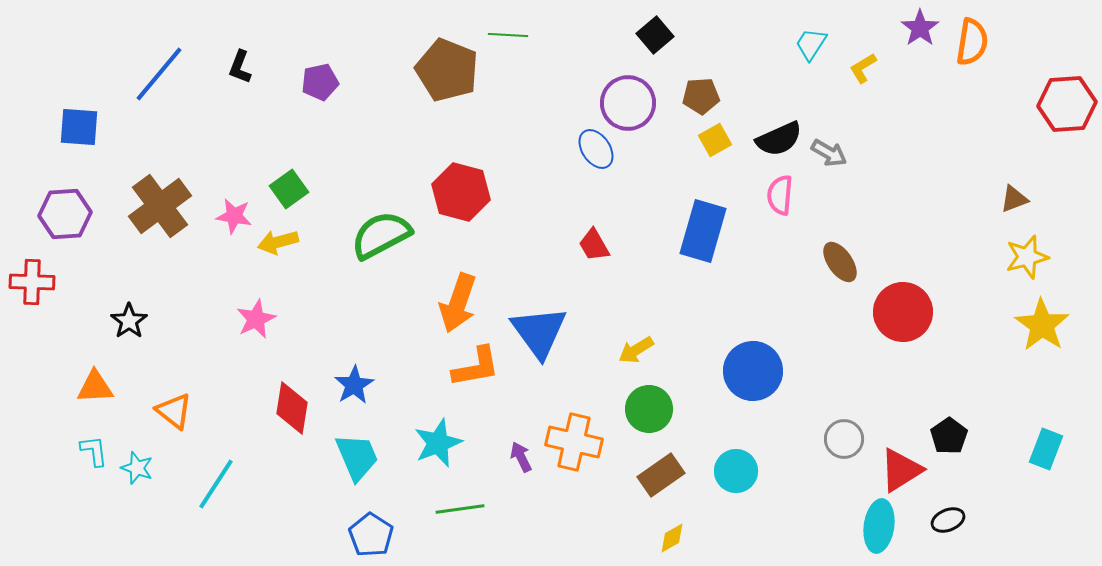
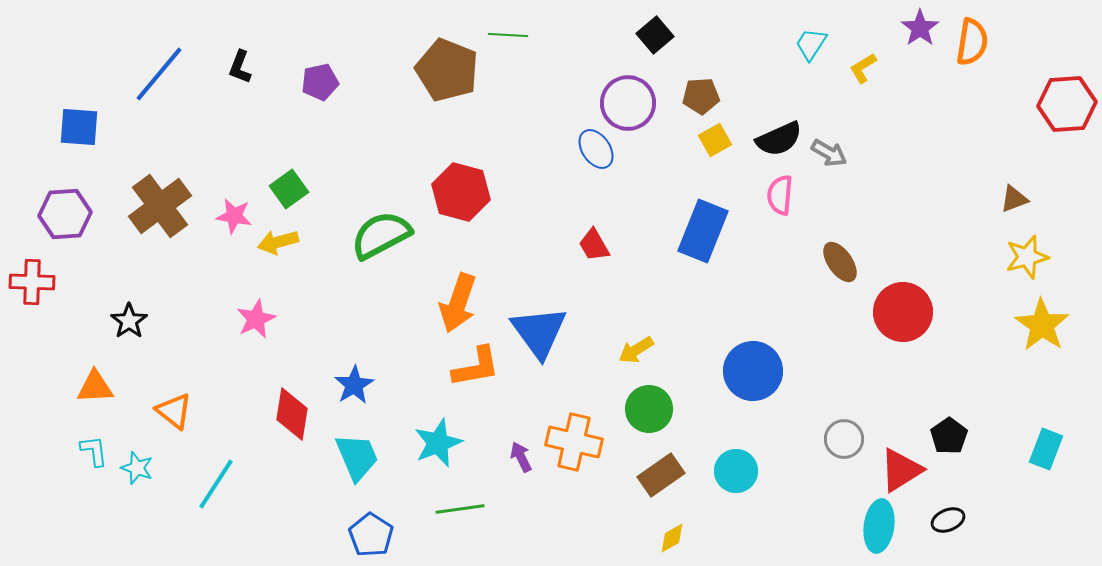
blue rectangle at (703, 231): rotated 6 degrees clockwise
red diamond at (292, 408): moved 6 px down
